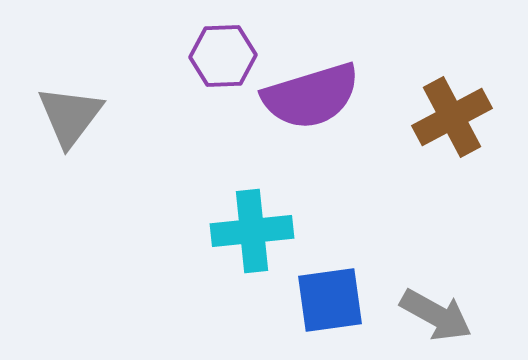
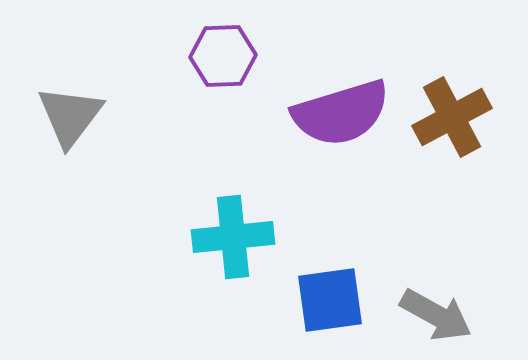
purple semicircle: moved 30 px right, 17 px down
cyan cross: moved 19 px left, 6 px down
